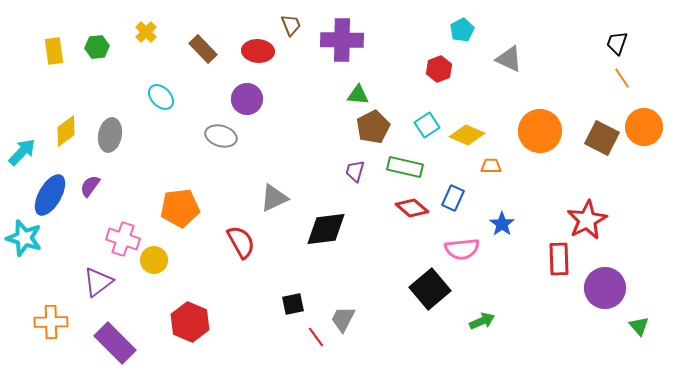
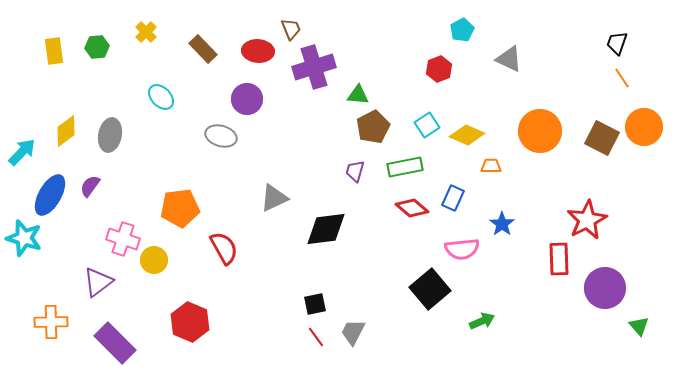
brown trapezoid at (291, 25): moved 4 px down
purple cross at (342, 40): moved 28 px left, 27 px down; rotated 18 degrees counterclockwise
green rectangle at (405, 167): rotated 24 degrees counterclockwise
red semicircle at (241, 242): moved 17 px left, 6 px down
black square at (293, 304): moved 22 px right
gray trapezoid at (343, 319): moved 10 px right, 13 px down
